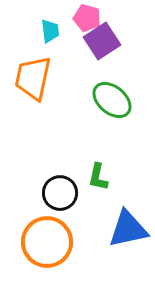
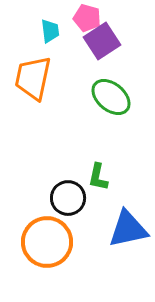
green ellipse: moved 1 px left, 3 px up
black circle: moved 8 px right, 5 px down
